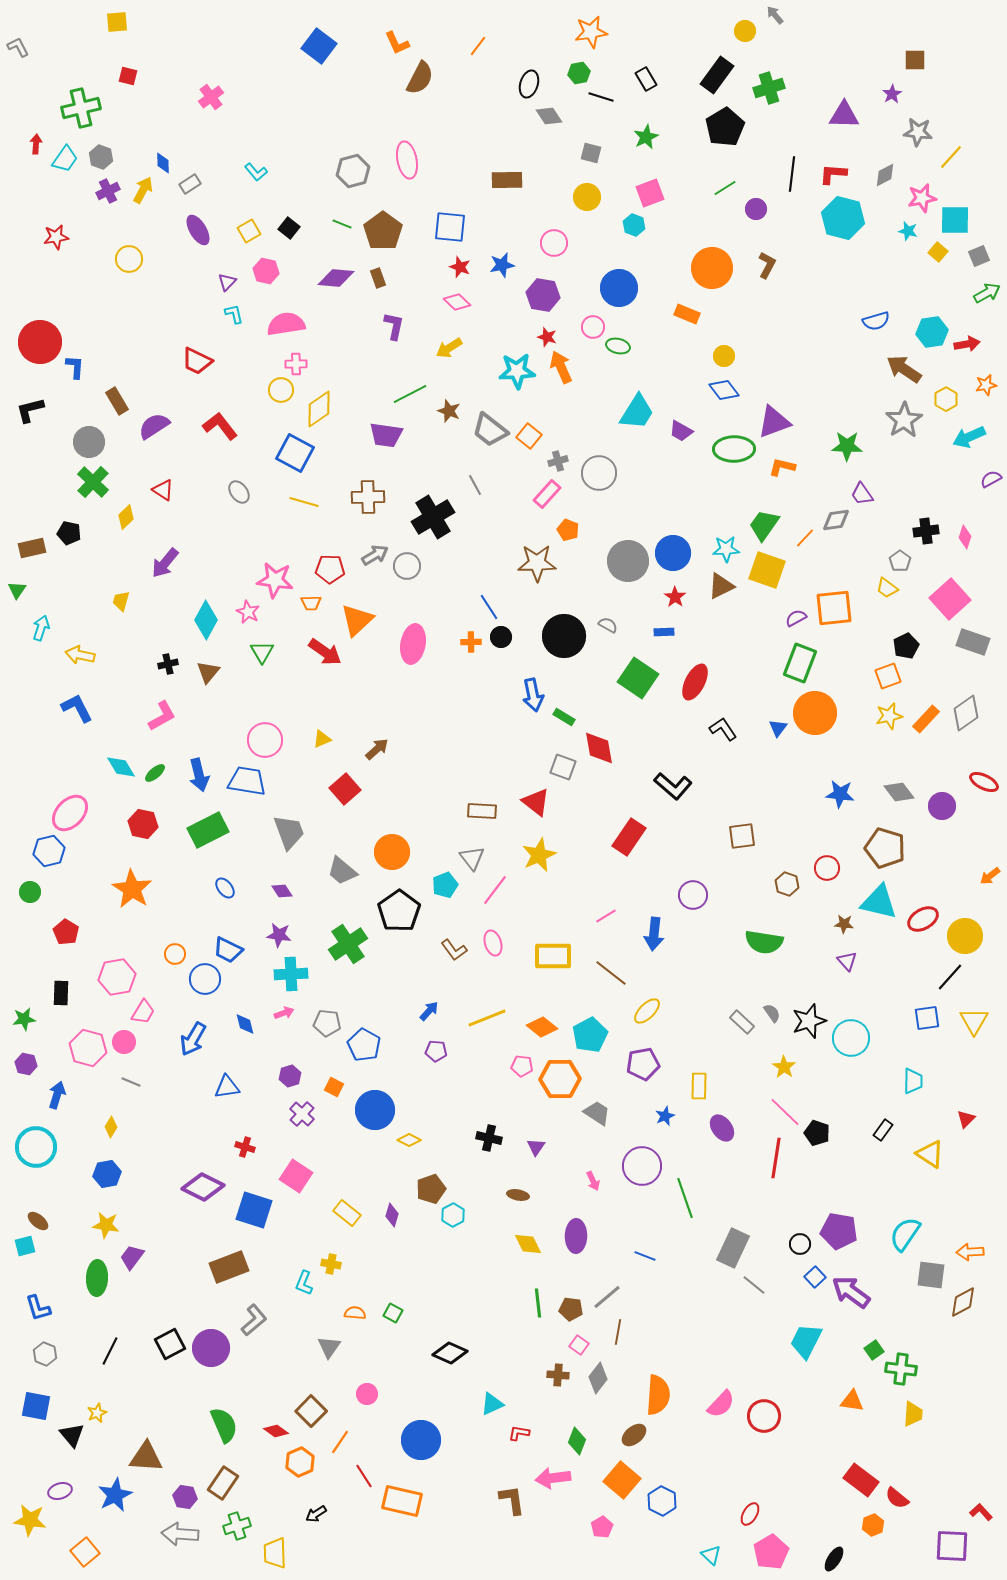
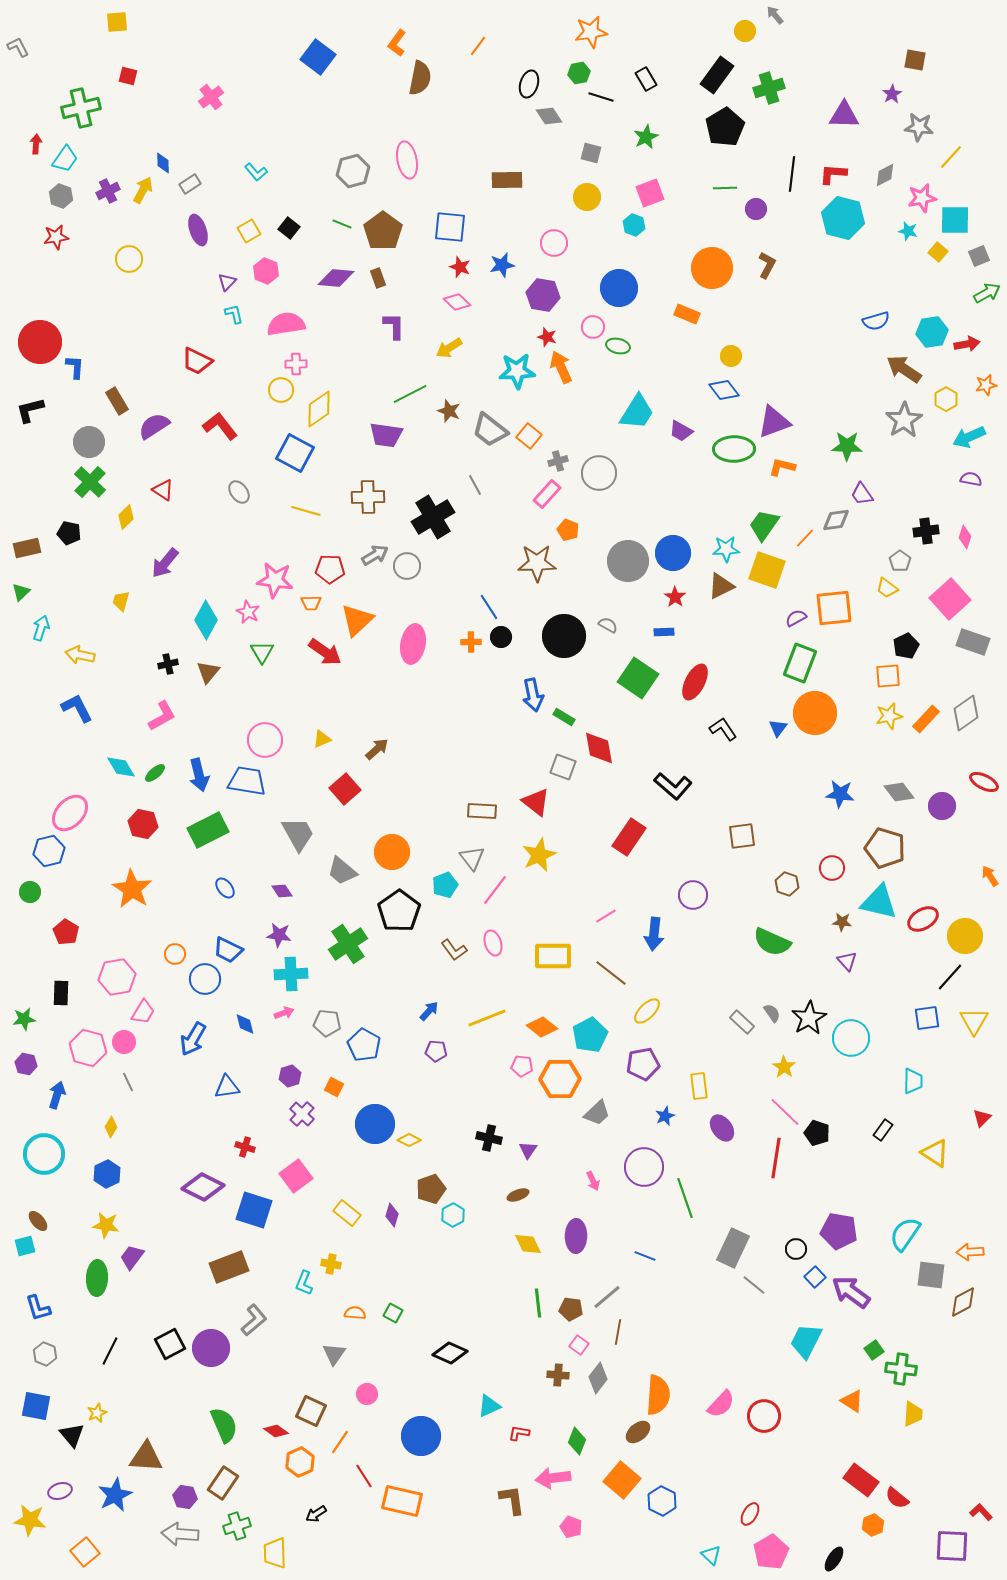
orange L-shape at (397, 43): rotated 60 degrees clockwise
blue square at (319, 46): moved 1 px left, 11 px down
brown square at (915, 60): rotated 10 degrees clockwise
brown semicircle at (420, 78): rotated 16 degrees counterclockwise
gray star at (918, 132): moved 1 px right, 5 px up
gray hexagon at (101, 157): moved 40 px left, 39 px down
green line at (725, 188): rotated 30 degrees clockwise
purple ellipse at (198, 230): rotated 12 degrees clockwise
pink hexagon at (266, 271): rotated 10 degrees clockwise
purple L-shape at (394, 326): rotated 12 degrees counterclockwise
yellow circle at (724, 356): moved 7 px right
purple semicircle at (991, 479): moved 20 px left; rotated 40 degrees clockwise
green cross at (93, 482): moved 3 px left
yellow line at (304, 502): moved 2 px right, 9 px down
brown rectangle at (32, 548): moved 5 px left
green triangle at (17, 590): moved 4 px right, 2 px down; rotated 12 degrees clockwise
orange square at (888, 676): rotated 16 degrees clockwise
gray trapezoid at (289, 832): moved 9 px right, 2 px down; rotated 9 degrees counterclockwise
red circle at (827, 868): moved 5 px right
orange arrow at (990, 876): rotated 95 degrees clockwise
brown star at (844, 924): moved 2 px left, 2 px up
green semicircle at (764, 942): moved 8 px right; rotated 15 degrees clockwise
black star at (809, 1021): moved 3 px up; rotated 12 degrees counterclockwise
gray line at (131, 1082): moved 3 px left; rotated 42 degrees clockwise
yellow rectangle at (699, 1086): rotated 8 degrees counterclockwise
blue circle at (375, 1110): moved 14 px down
gray trapezoid at (597, 1113): rotated 104 degrees clockwise
red triangle at (966, 1119): moved 16 px right, 1 px up
cyan circle at (36, 1147): moved 8 px right, 7 px down
purple triangle at (536, 1147): moved 8 px left, 3 px down
yellow triangle at (930, 1154): moved 5 px right, 1 px up
purple circle at (642, 1166): moved 2 px right, 1 px down
blue hexagon at (107, 1174): rotated 16 degrees counterclockwise
pink square at (296, 1176): rotated 20 degrees clockwise
brown ellipse at (518, 1195): rotated 30 degrees counterclockwise
brown ellipse at (38, 1221): rotated 10 degrees clockwise
black circle at (800, 1244): moved 4 px left, 5 px down
gray triangle at (329, 1347): moved 5 px right, 7 px down
orange triangle at (852, 1401): rotated 25 degrees clockwise
cyan triangle at (492, 1404): moved 3 px left, 2 px down
brown square at (311, 1411): rotated 20 degrees counterclockwise
brown ellipse at (634, 1435): moved 4 px right, 3 px up
blue circle at (421, 1440): moved 4 px up
pink pentagon at (602, 1527): moved 31 px left; rotated 20 degrees counterclockwise
